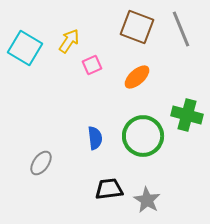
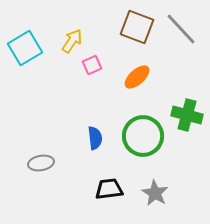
gray line: rotated 21 degrees counterclockwise
yellow arrow: moved 3 px right
cyan square: rotated 28 degrees clockwise
gray ellipse: rotated 45 degrees clockwise
gray star: moved 8 px right, 7 px up
